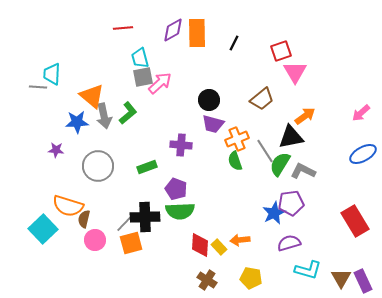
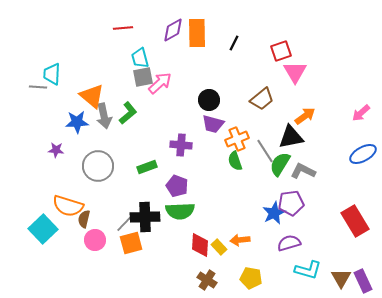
purple pentagon at (176, 189): moved 1 px right, 3 px up
